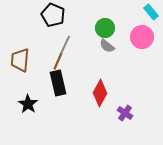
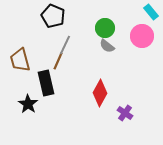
black pentagon: moved 1 px down
pink circle: moved 1 px up
brown trapezoid: rotated 20 degrees counterclockwise
black rectangle: moved 12 px left
